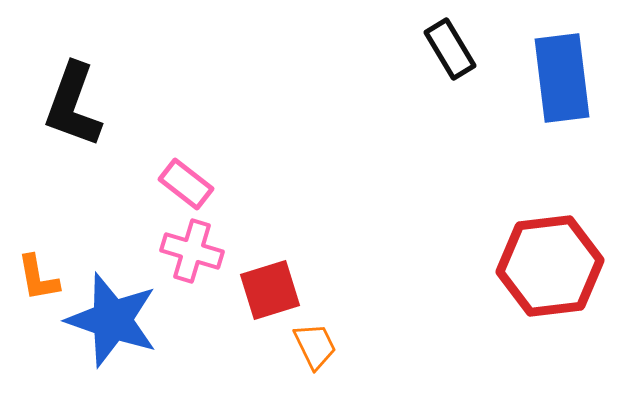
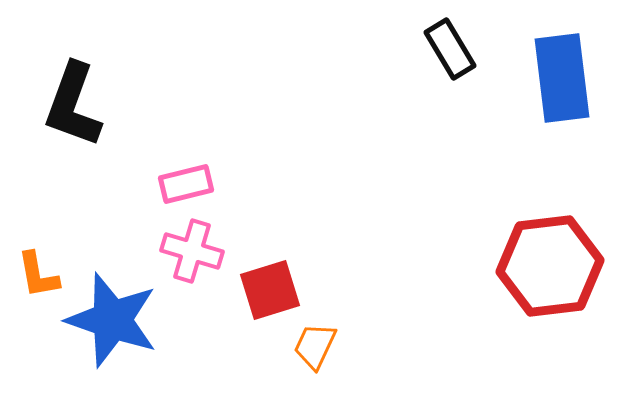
pink rectangle: rotated 52 degrees counterclockwise
orange L-shape: moved 3 px up
orange trapezoid: rotated 129 degrees counterclockwise
